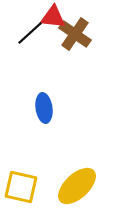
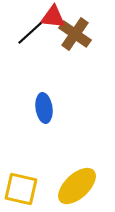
yellow square: moved 2 px down
